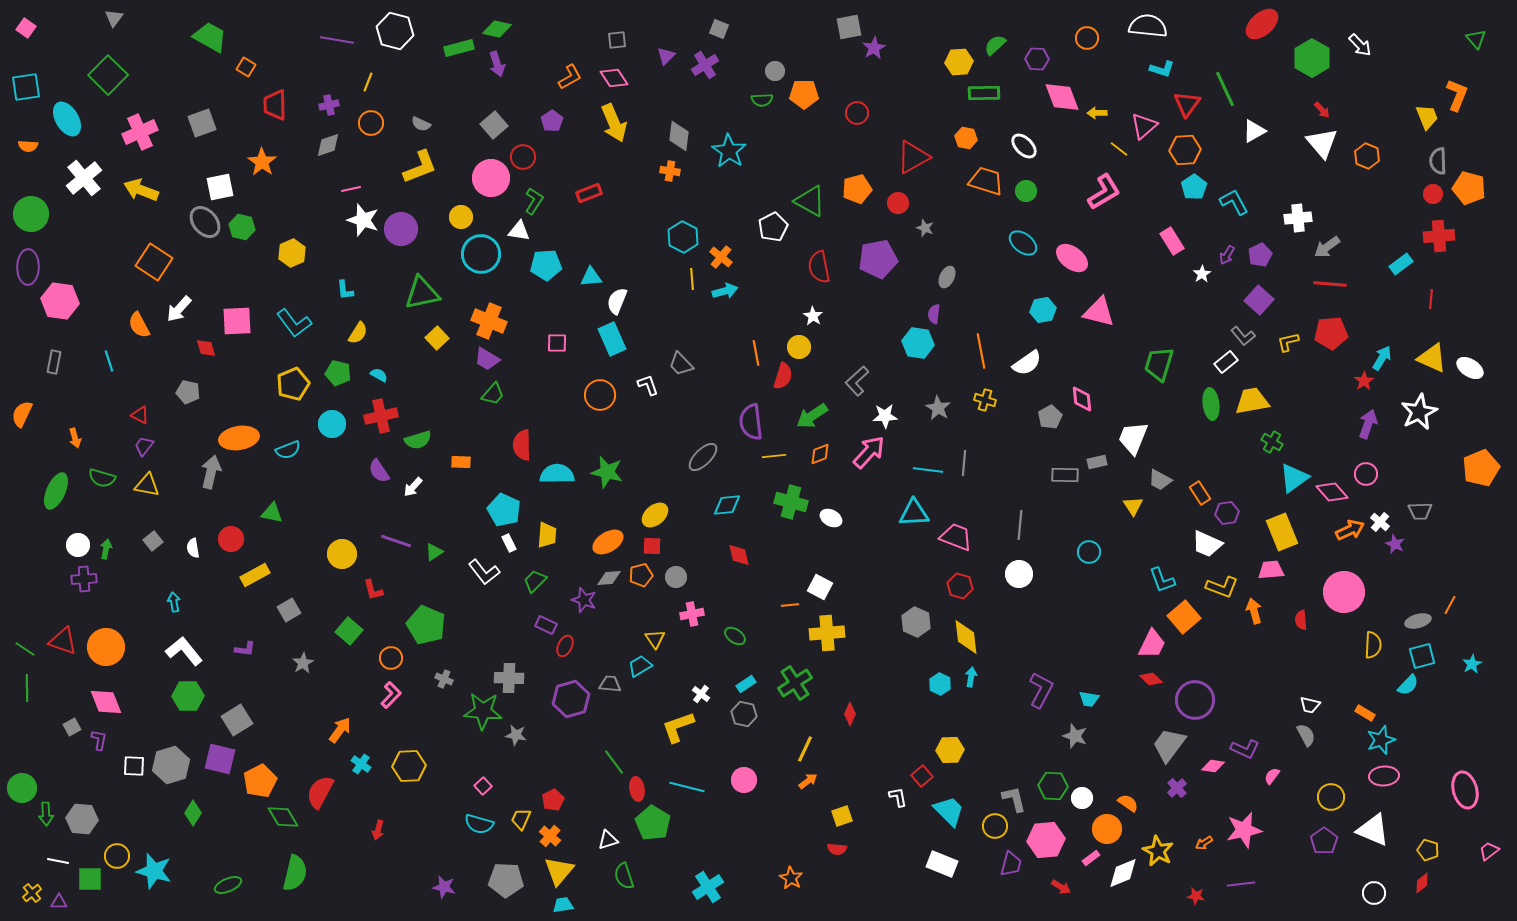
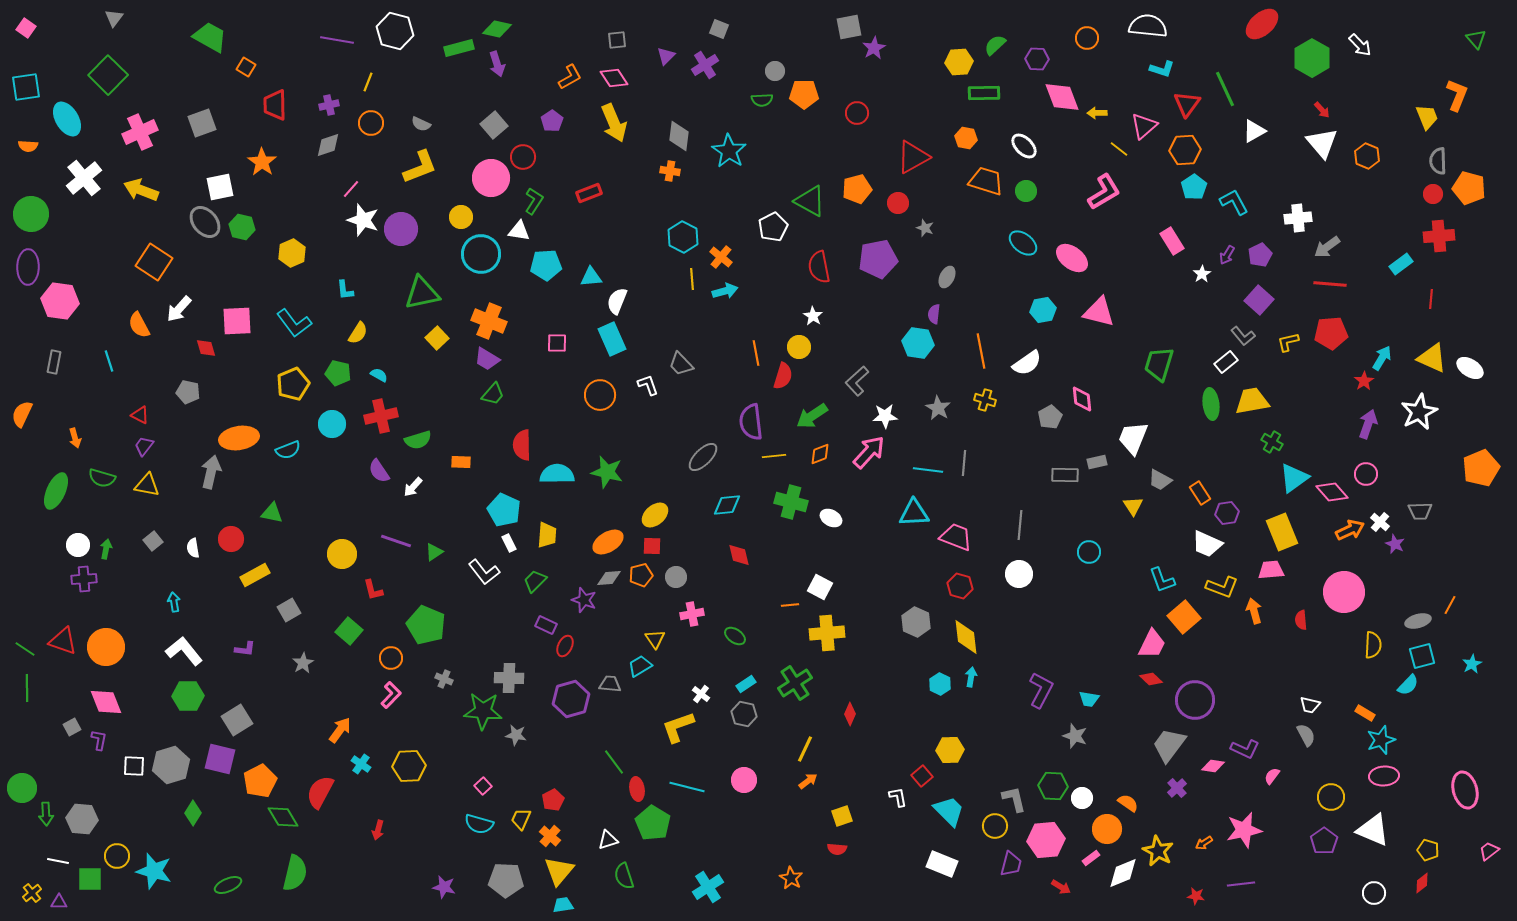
pink line at (351, 189): rotated 36 degrees counterclockwise
